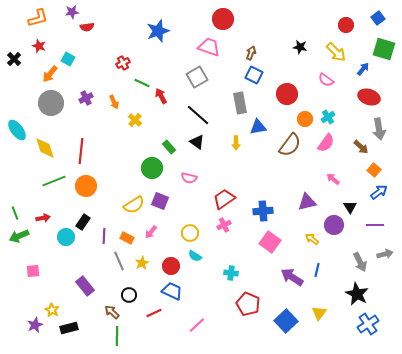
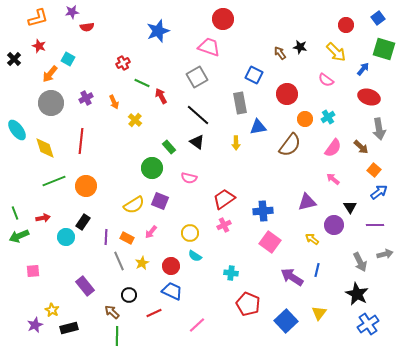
brown arrow at (251, 53): moved 29 px right; rotated 56 degrees counterclockwise
pink semicircle at (326, 143): moved 7 px right, 5 px down
red line at (81, 151): moved 10 px up
purple line at (104, 236): moved 2 px right, 1 px down
